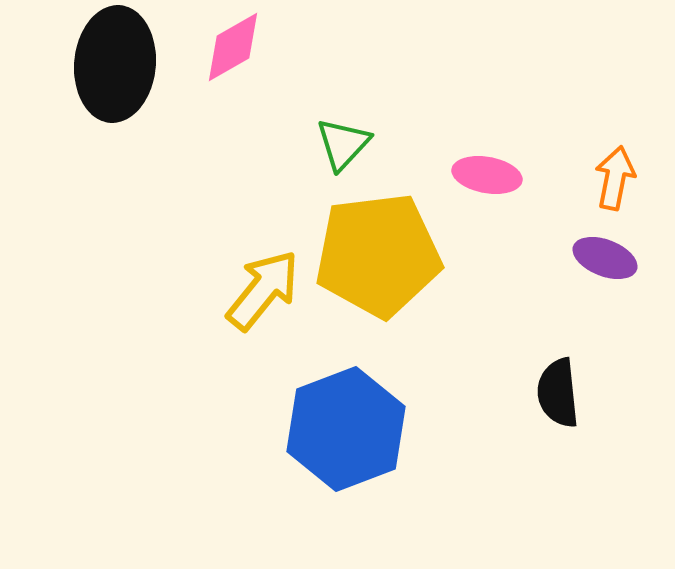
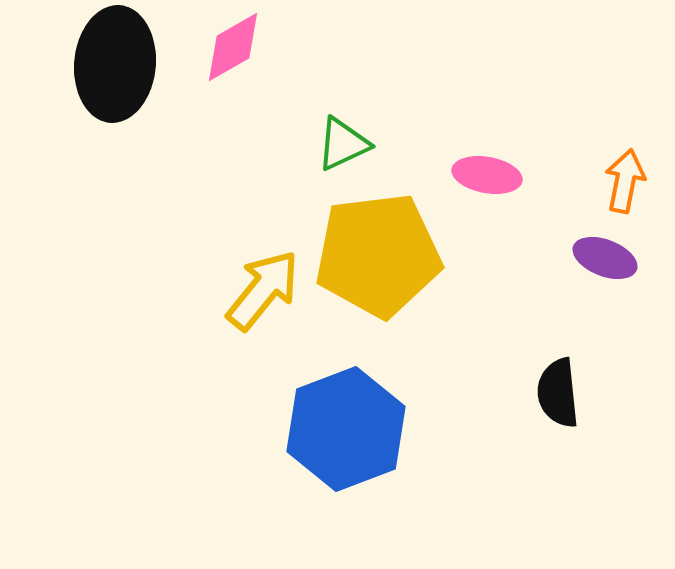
green triangle: rotated 22 degrees clockwise
orange arrow: moved 10 px right, 3 px down
